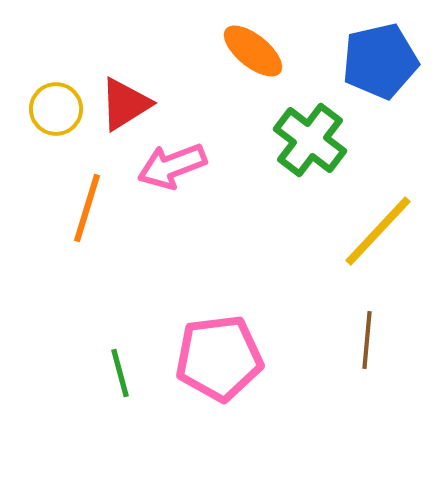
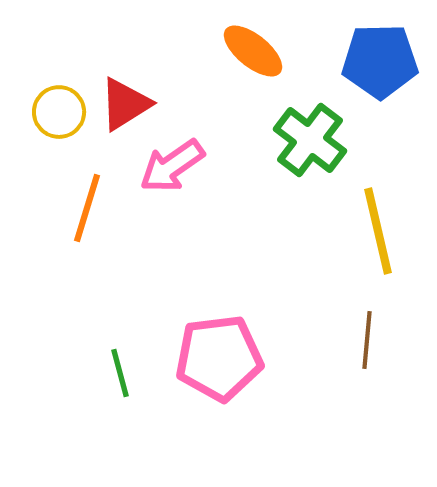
blue pentagon: rotated 12 degrees clockwise
yellow circle: moved 3 px right, 3 px down
pink arrow: rotated 14 degrees counterclockwise
yellow line: rotated 56 degrees counterclockwise
